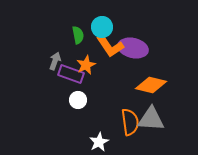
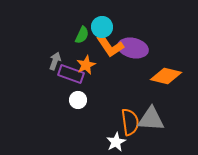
green semicircle: moved 4 px right; rotated 36 degrees clockwise
orange diamond: moved 15 px right, 9 px up
white star: moved 17 px right
